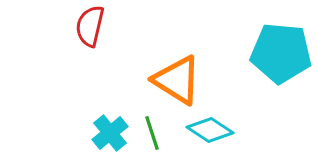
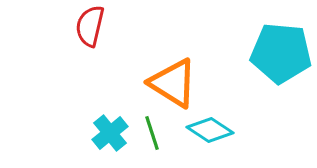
orange triangle: moved 4 px left, 3 px down
